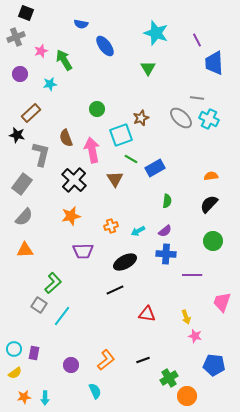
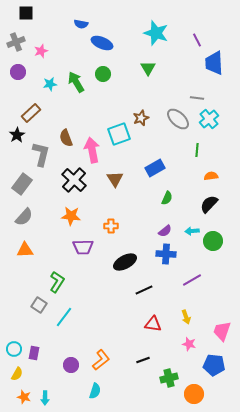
black square at (26, 13): rotated 21 degrees counterclockwise
gray cross at (16, 37): moved 5 px down
blue ellipse at (105, 46): moved 3 px left, 3 px up; rotated 30 degrees counterclockwise
green arrow at (64, 60): moved 12 px right, 22 px down
purple circle at (20, 74): moved 2 px left, 2 px up
green circle at (97, 109): moved 6 px right, 35 px up
gray ellipse at (181, 118): moved 3 px left, 1 px down
cyan cross at (209, 119): rotated 24 degrees clockwise
black star at (17, 135): rotated 28 degrees clockwise
cyan square at (121, 135): moved 2 px left, 1 px up
green line at (131, 159): moved 66 px right, 9 px up; rotated 64 degrees clockwise
green semicircle at (167, 201): moved 3 px up; rotated 16 degrees clockwise
orange star at (71, 216): rotated 18 degrees clockwise
orange cross at (111, 226): rotated 16 degrees clockwise
cyan arrow at (138, 231): moved 54 px right; rotated 24 degrees clockwise
purple trapezoid at (83, 251): moved 4 px up
purple line at (192, 275): moved 5 px down; rotated 30 degrees counterclockwise
green L-shape at (53, 283): moved 4 px right, 1 px up; rotated 15 degrees counterclockwise
black line at (115, 290): moved 29 px right
pink trapezoid at (222, 302): moved 29 px down
red triangle at (147, 314): moved 6 px right, 10 px down
cyan line at (62, 316): moved 2 px right, 1 px down
pink star at (195, 336): moved 6 px left, 8 px down
orange L-shape at (106, 360): moved 5 px left
yellow semicircle at (15, 373): moved 2 px right, 1 px down; rotated 24 degrees counterclockwise
green cross at (169, 378): rotated 18 degrees clockwise
cyan semicircle at (95, 391): rotated 42 degrees clockwise
orange circle at (187, 396): moved 7 px right, 2 px up
orange star at (24, 397): rotated 24 degrees clockwise
